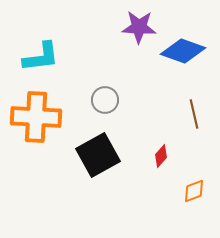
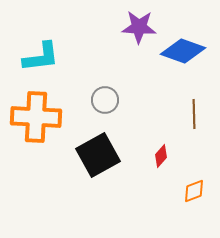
brown line: rotated 12 degrees clockwise
